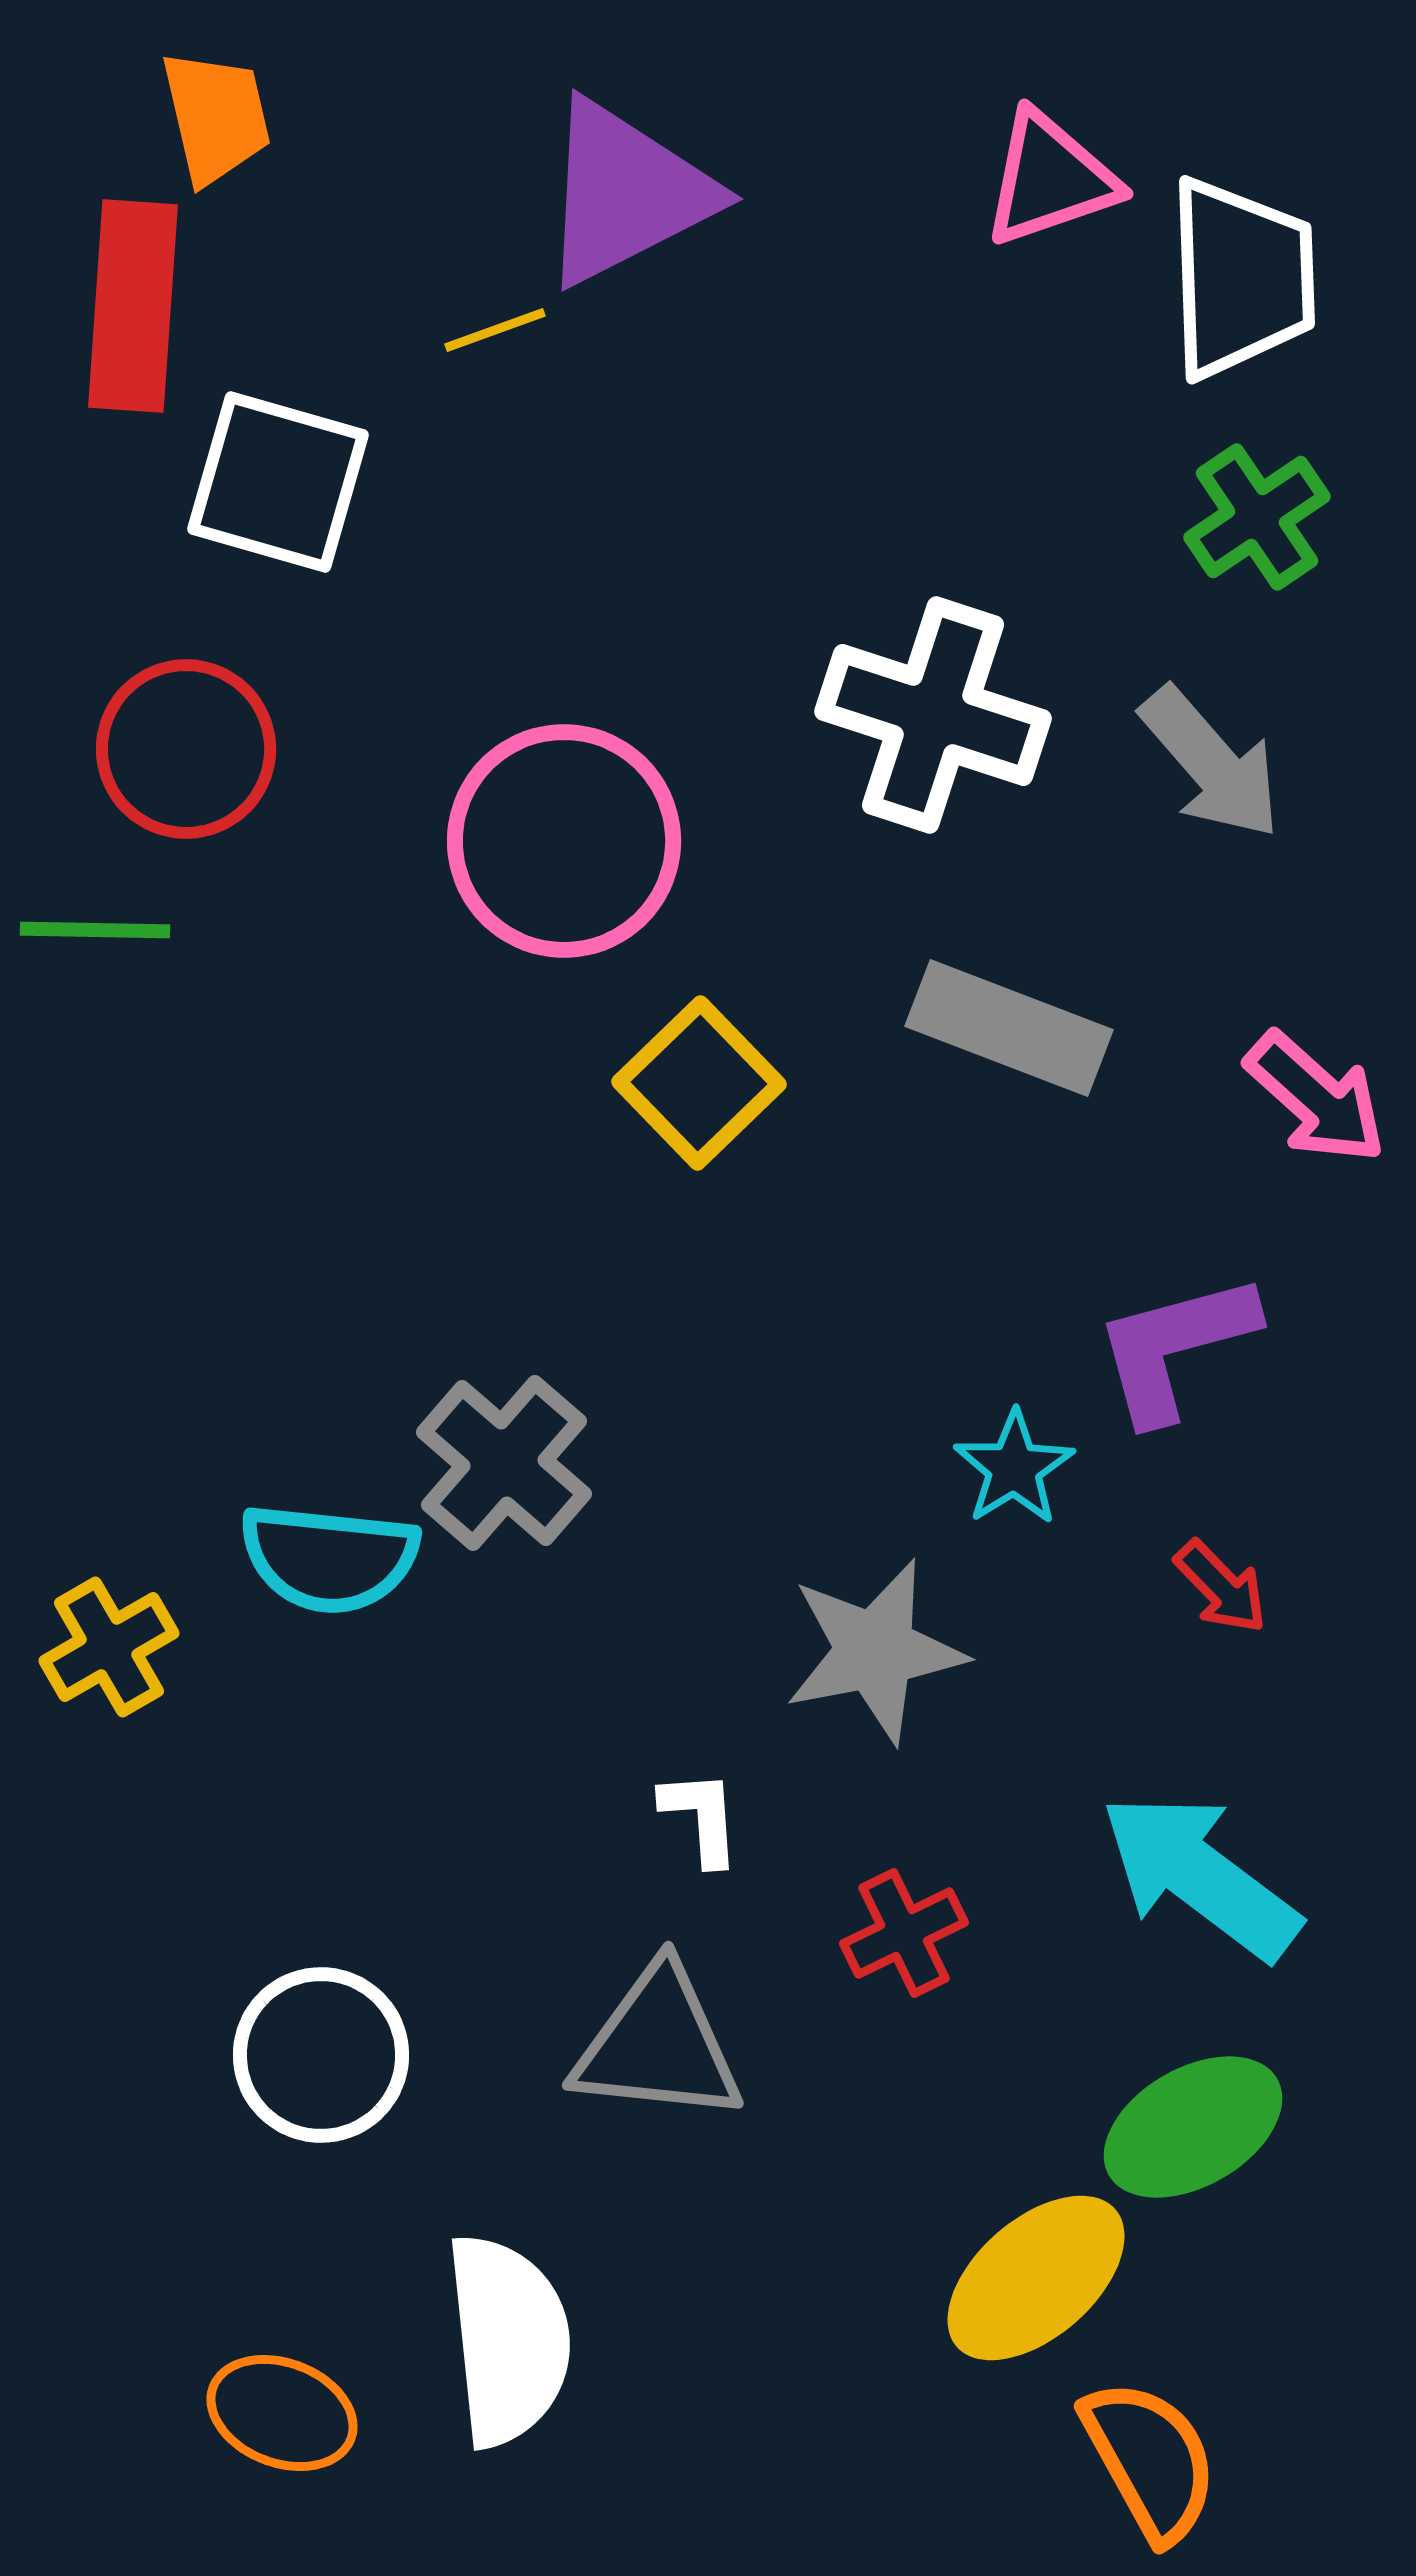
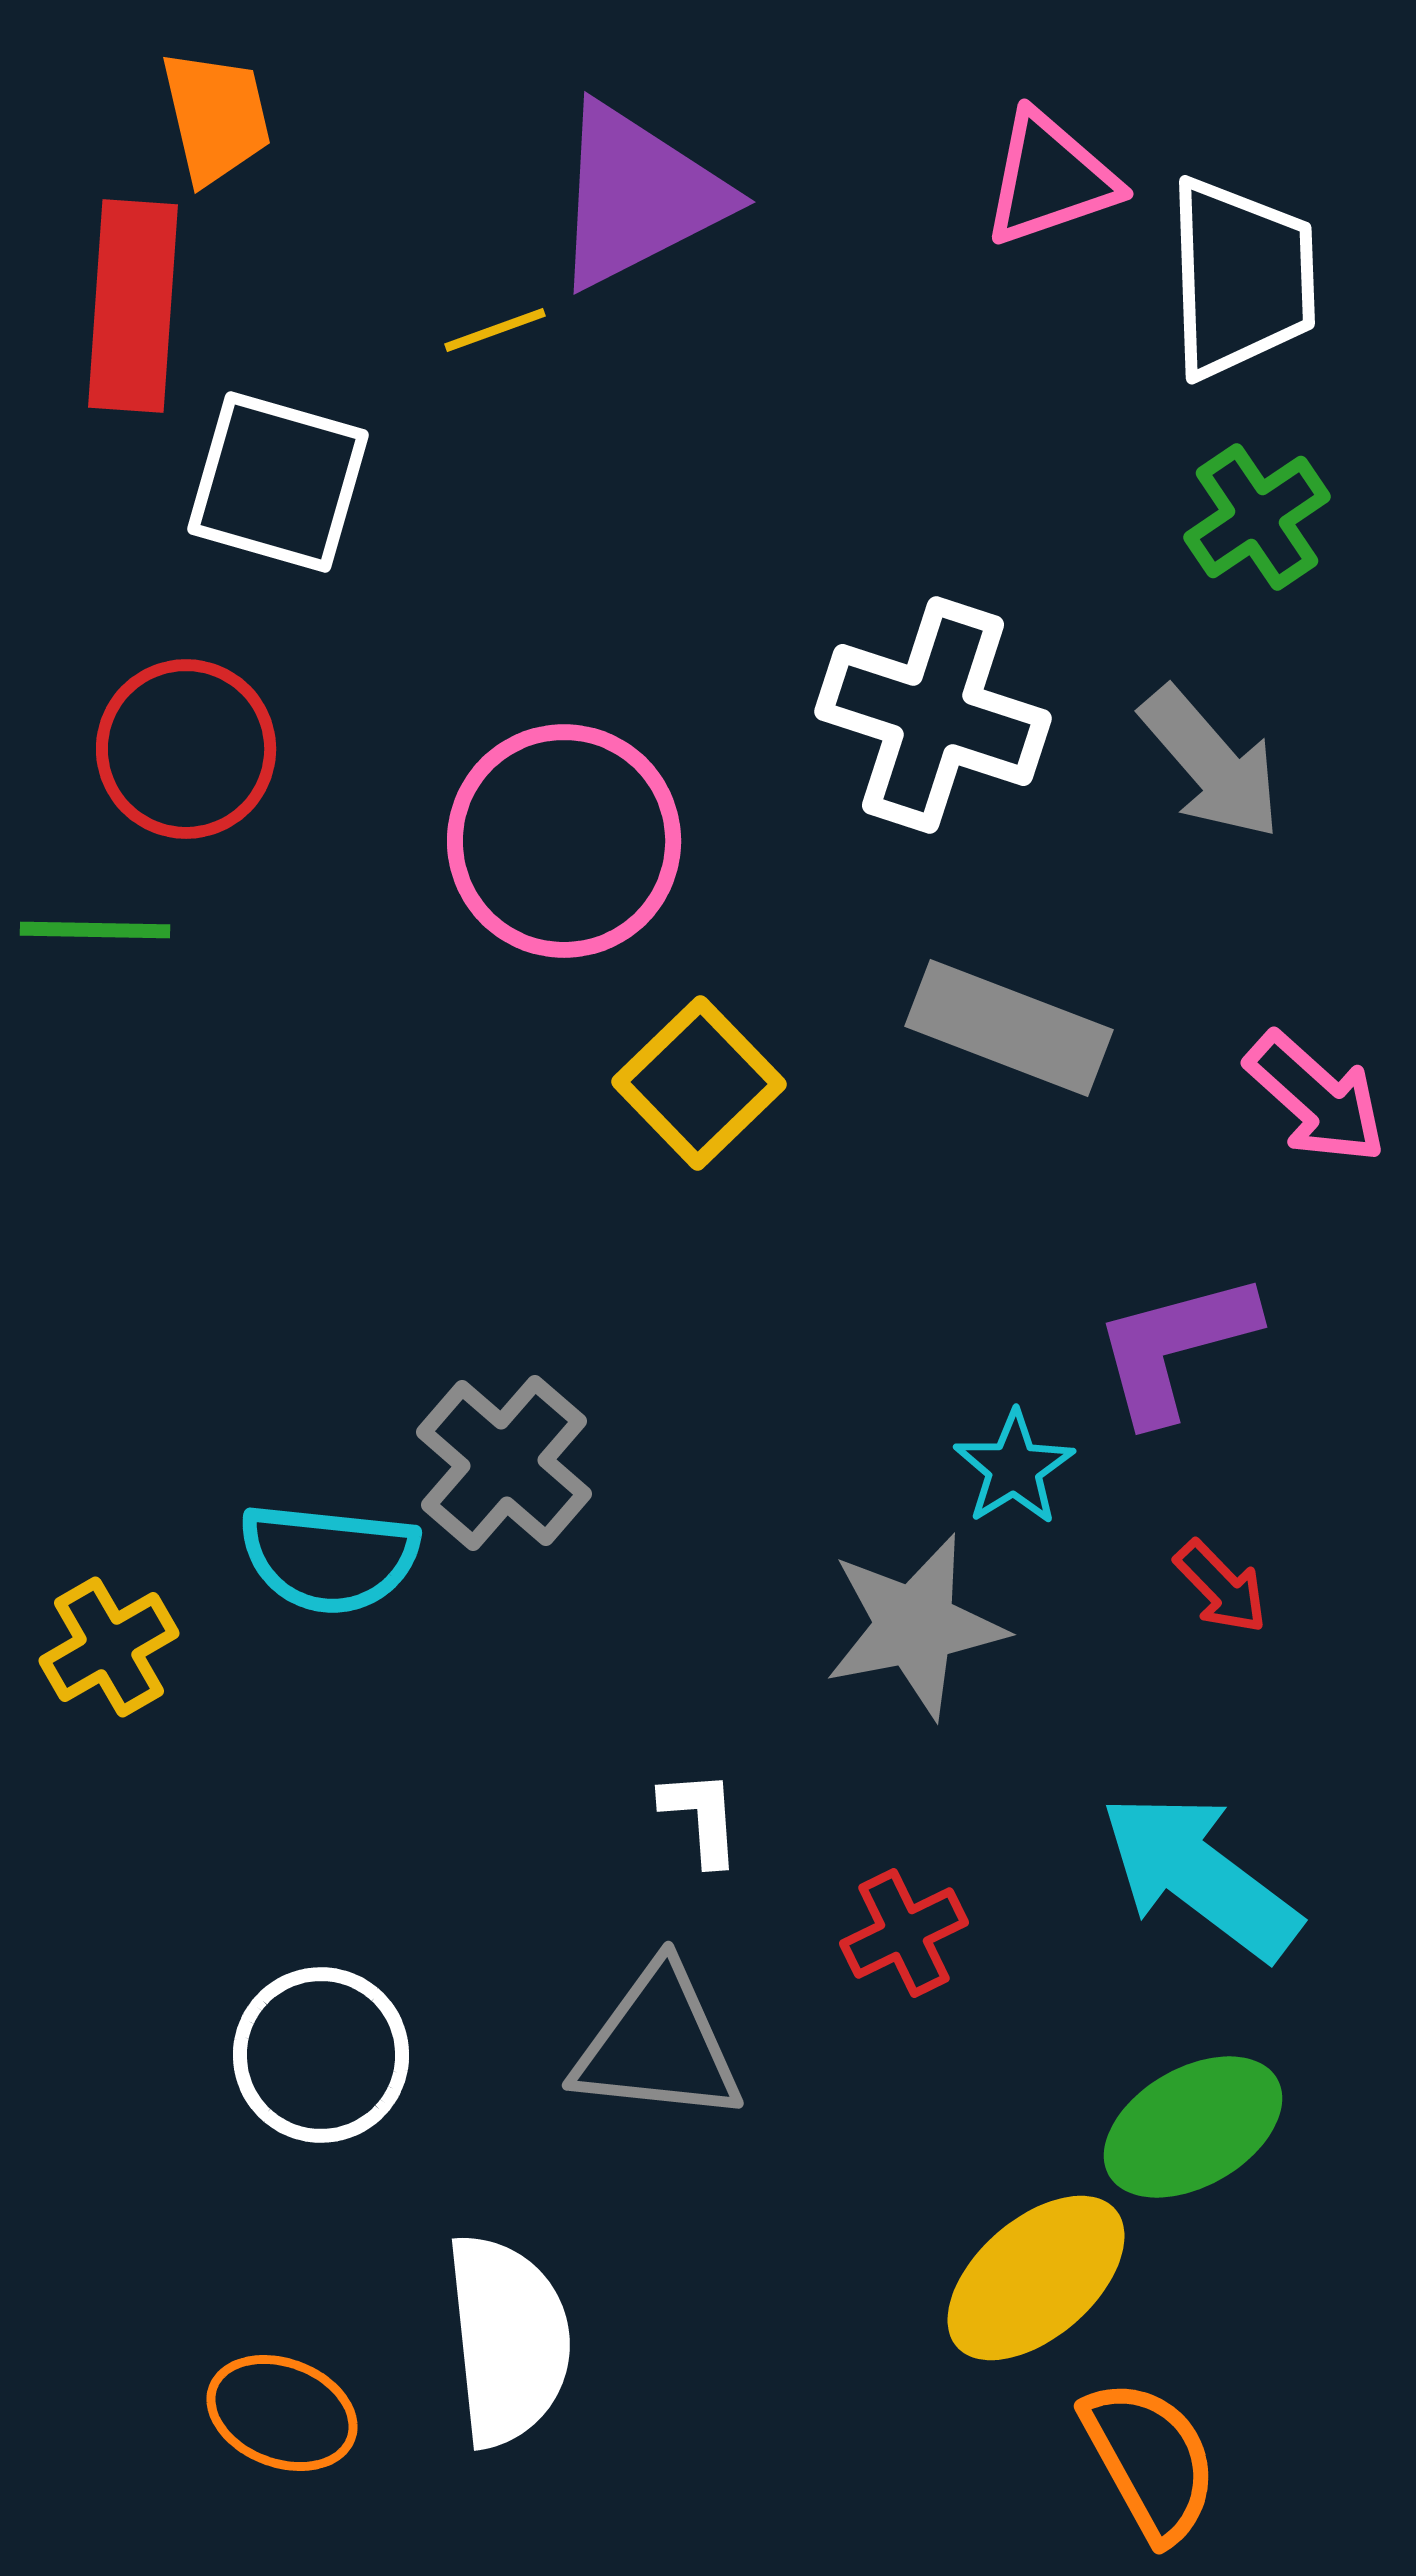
purple triangle: moved 12 px right, 3 px down
gray star: moved 40 px right, 25 px up
